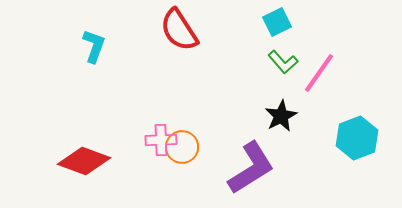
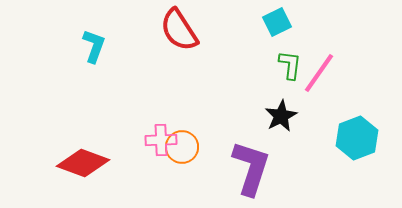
green L-shape: moved 7 px right, 3 px down; rotated 132 degrees counterclockwise
red diamond: moved 1 px left, 2 px down
purple L-shape: rotated 40 degrees counterclockwise
